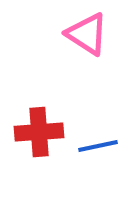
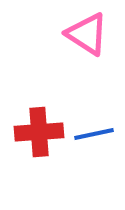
blue line: moved 4 px left, 12 px up
